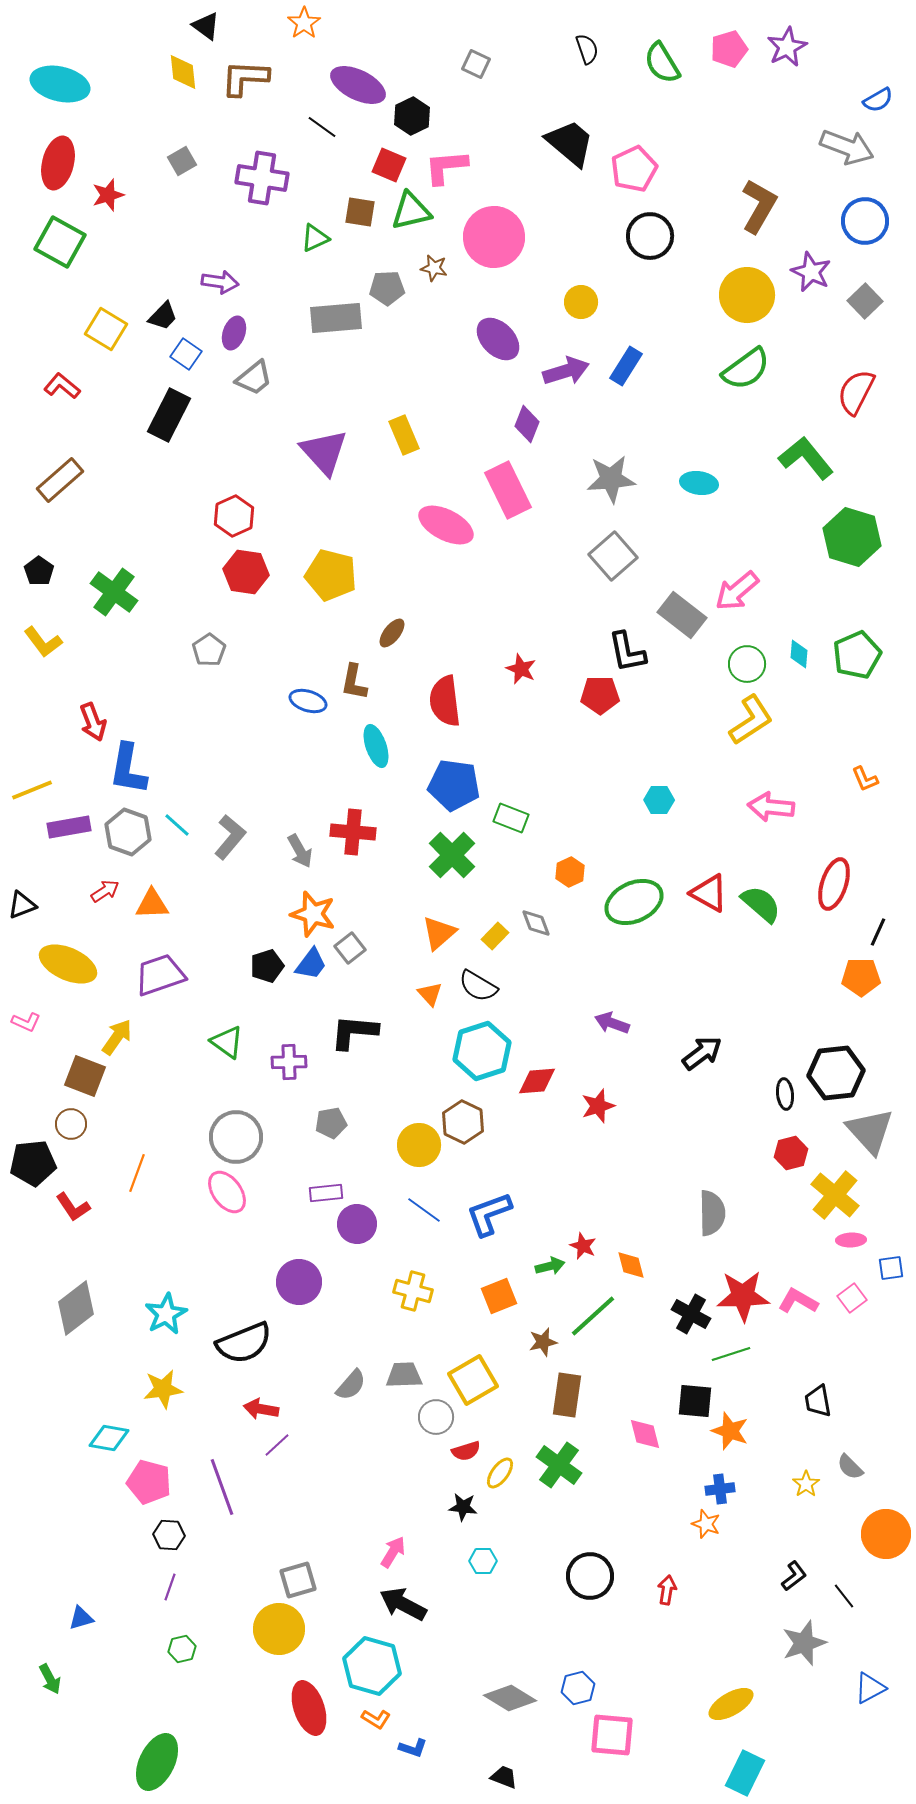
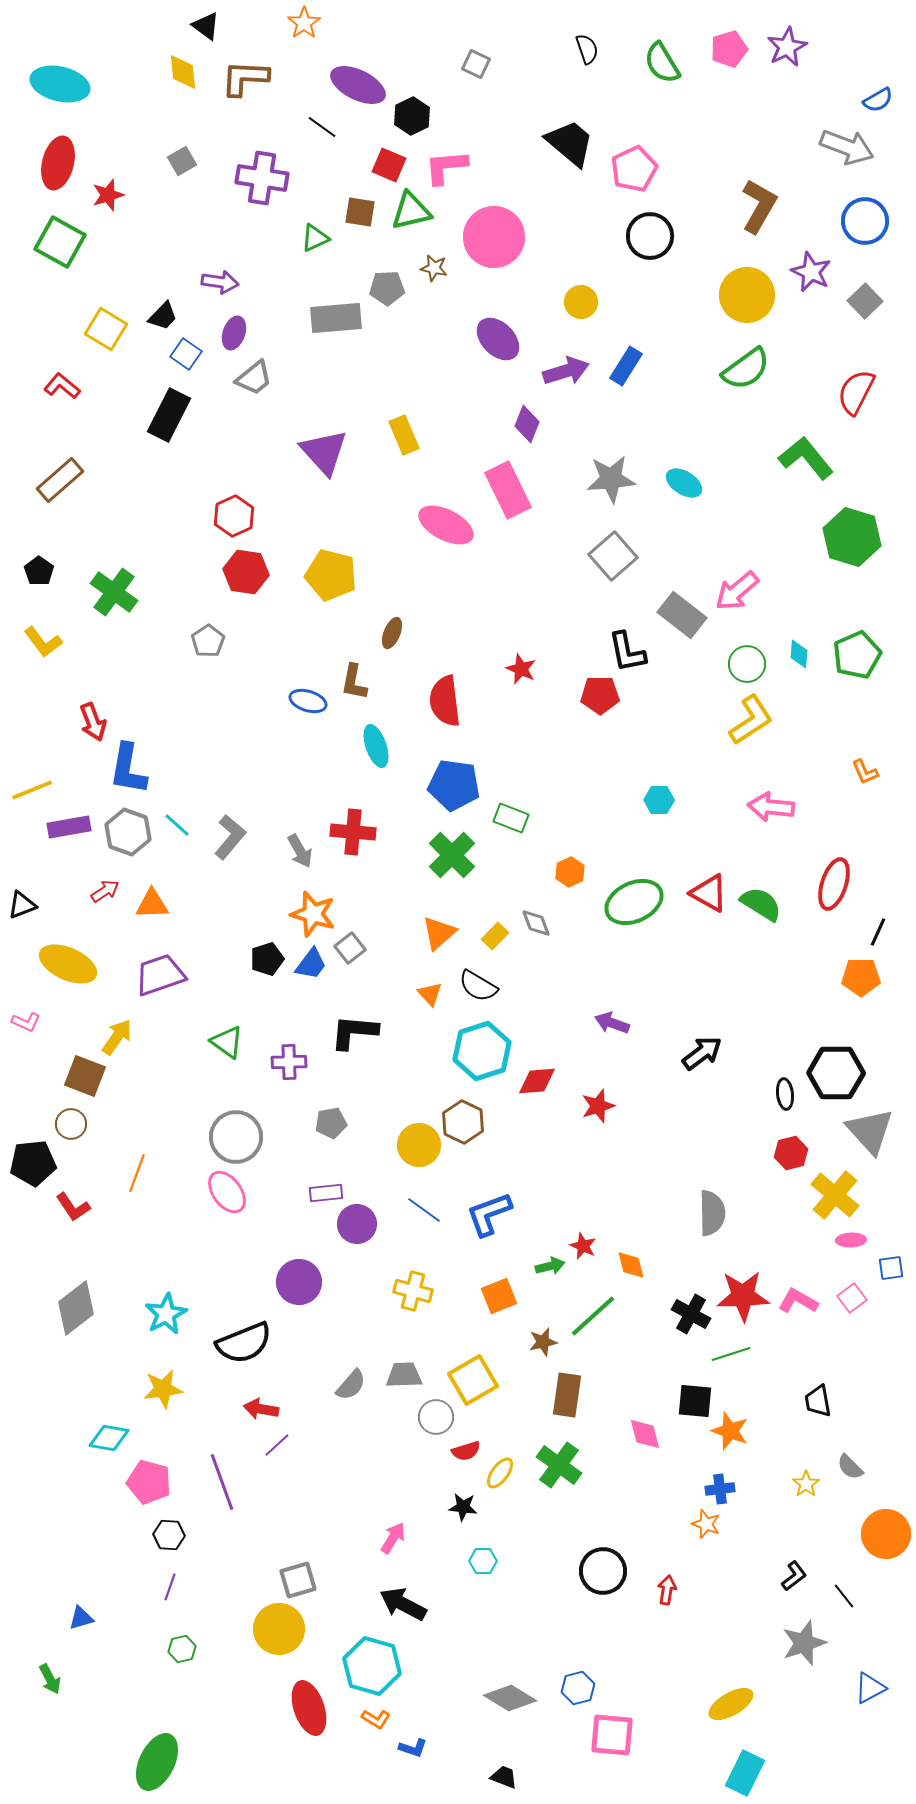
cyan ellipse at (699, 483): moved 15 px left; rotated 24 degrees clockwise
brown ellipse at (392, 633): rotated 16 degrees counterclockwise
gray pentagon at (209, 650): moved 1 px left, 9 px up
orange L-shape at (865, 779): moved 7 px up
green semicircle at (761, 904): rotated 9 degrees counterclockwise
black pentagon at (267, 966): moved 7 px up
black hexagon at (836, 1073): rotated 6 degrees clockwise
purple line at (222, 1487): moved 5 px up
pink arrow at (393, 1552): moved 14 px up
black circle at (590, 1576): moved 13 px right, 5 px up
